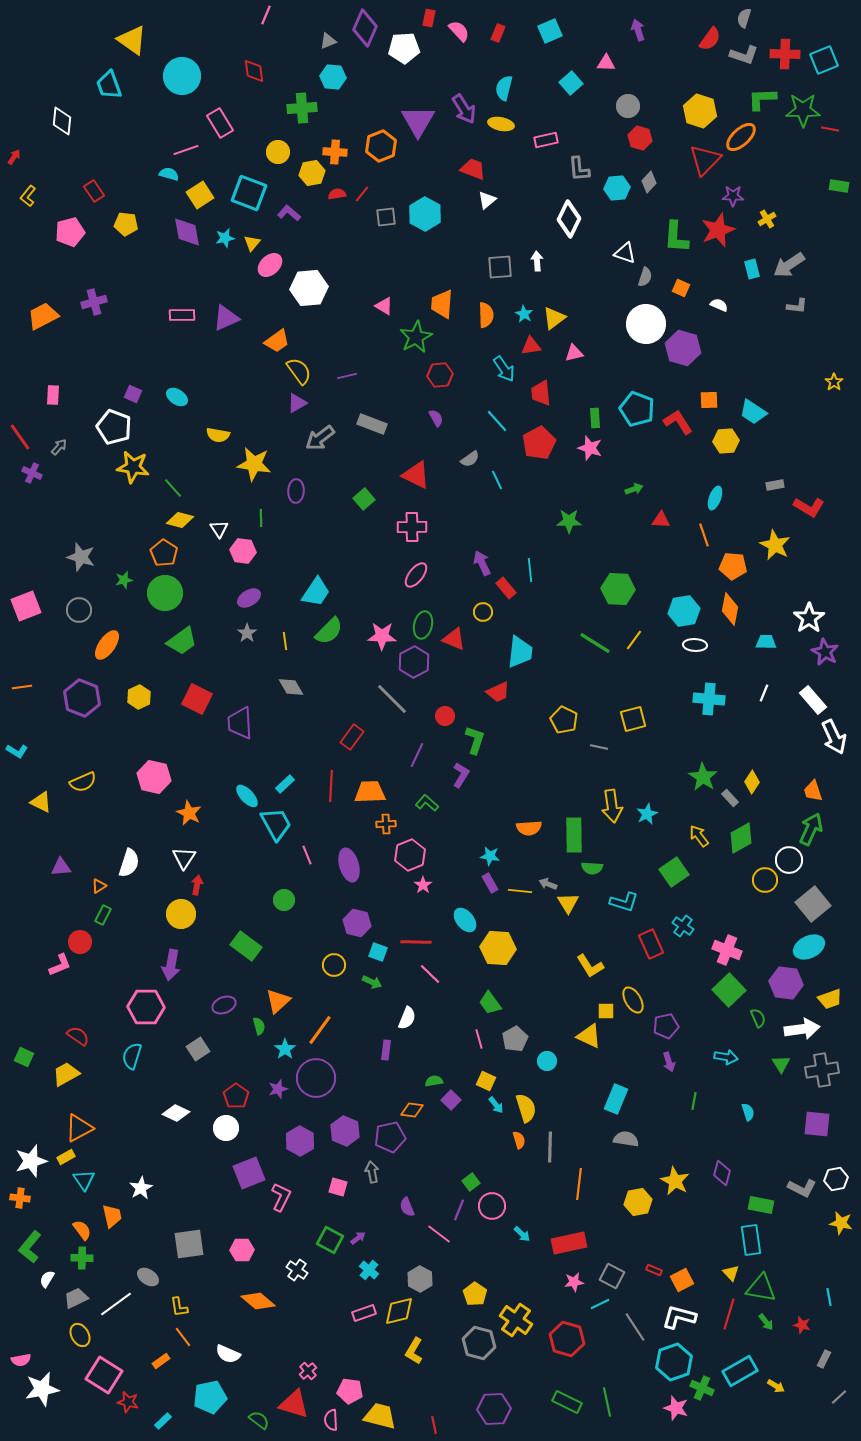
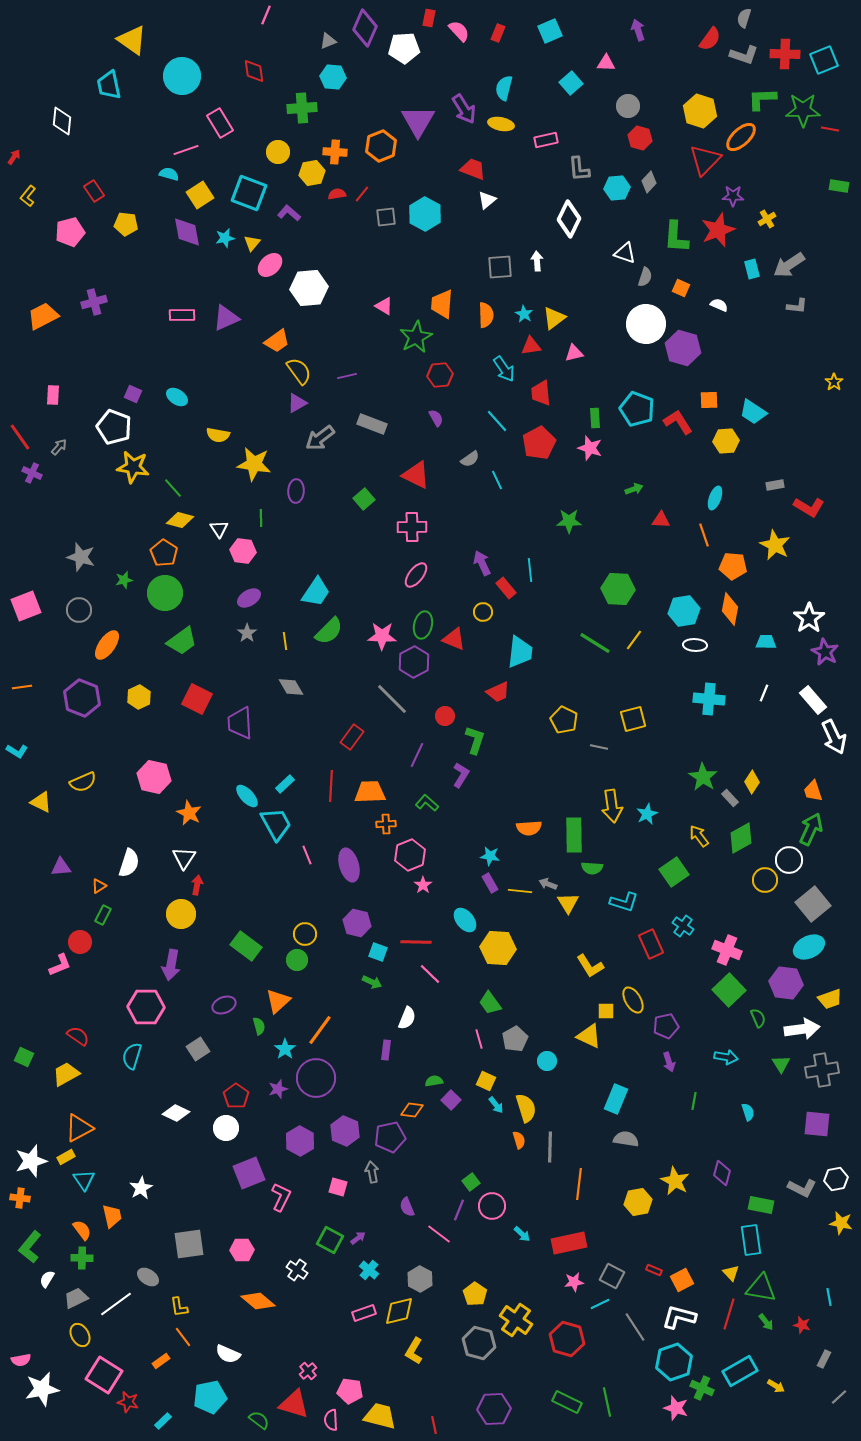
cyan trapezoid at (109, 85): rotated 8 degrees clockwise
green circle at (284, 900): moved 13 px right, 60 px down
yellow circle at (334, 965): moved 29 px left, 31 px up
